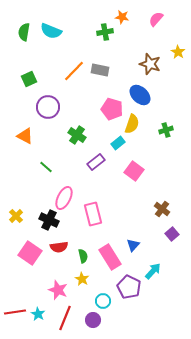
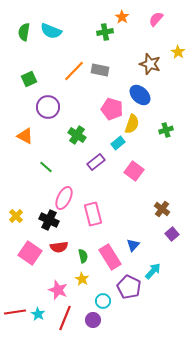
orange star at (122, 17): rotated 24 degrees clockwise
